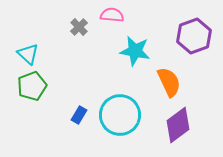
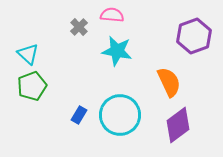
cyan star: moved 18 px left
